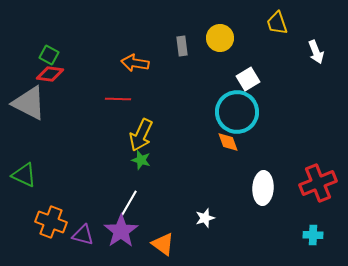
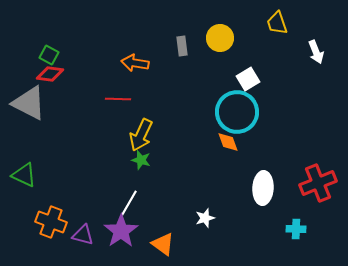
cyan cross: moved 17 px left, 6 px up
